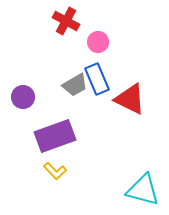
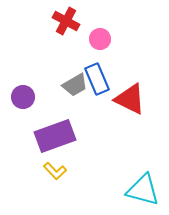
pink circle: moved 2 px right, 3 px up
